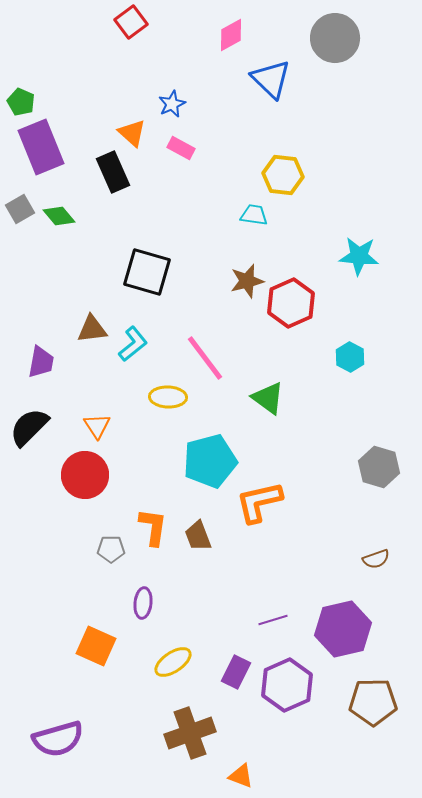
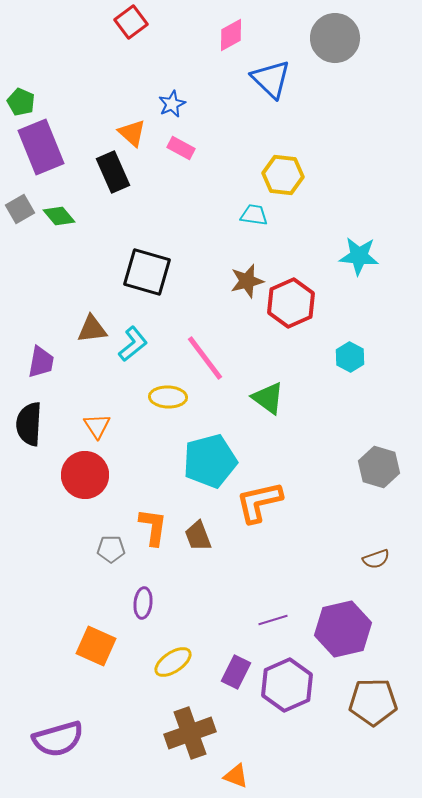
black semicircle at (29, 427): moved 3 px up; rotated 42 degrees counterclockwise
orange triangle at (241, 776): moved 5 px left
